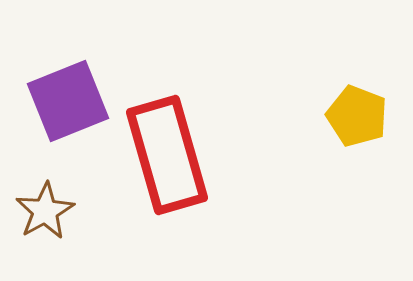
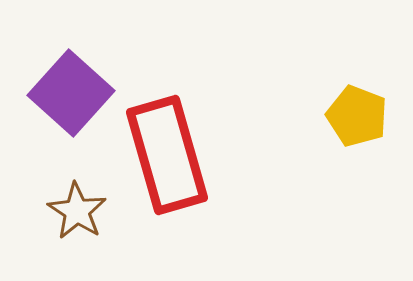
purple square: moved 3 px right, 8 px up; rotated 26 degrees counterclockwise
brown star: moved 32 px right; rotated 10 degrees counterclockwise
